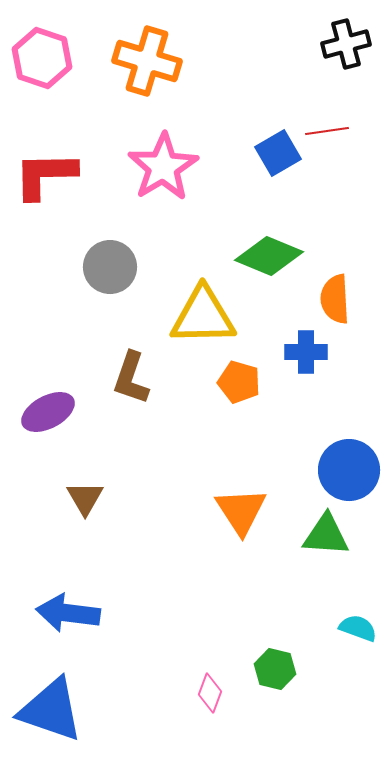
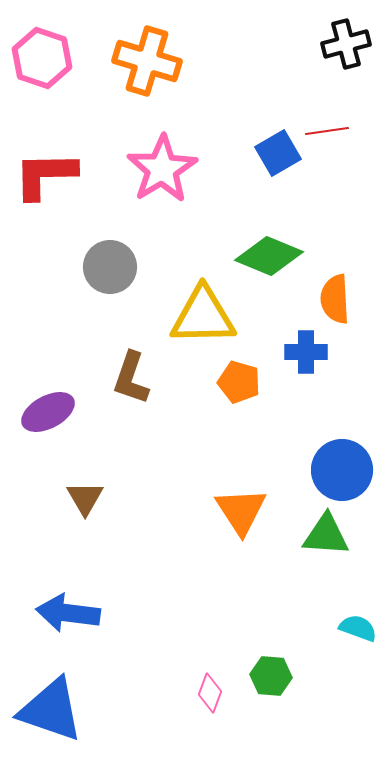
pink star: moved 1 px left, 2 px down
blue circle: moved 7 px left
green hexagon: moved 4 px left, 7 px down; rotated 9 degrees counterclockwise
